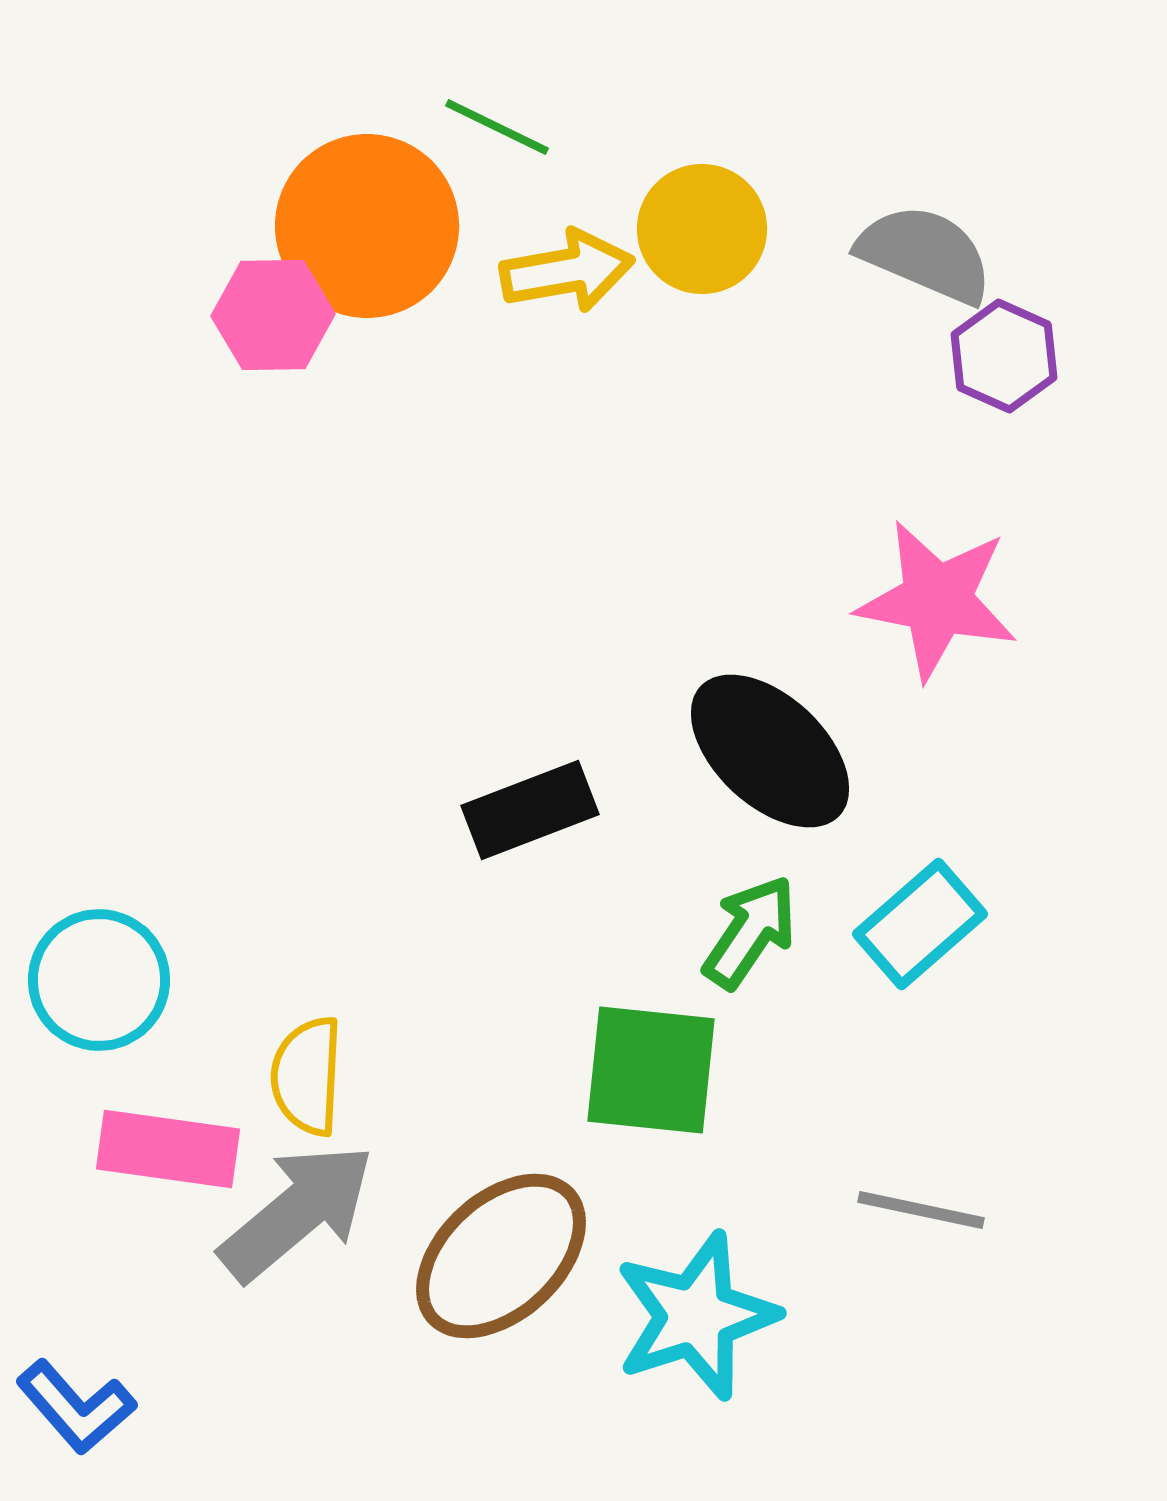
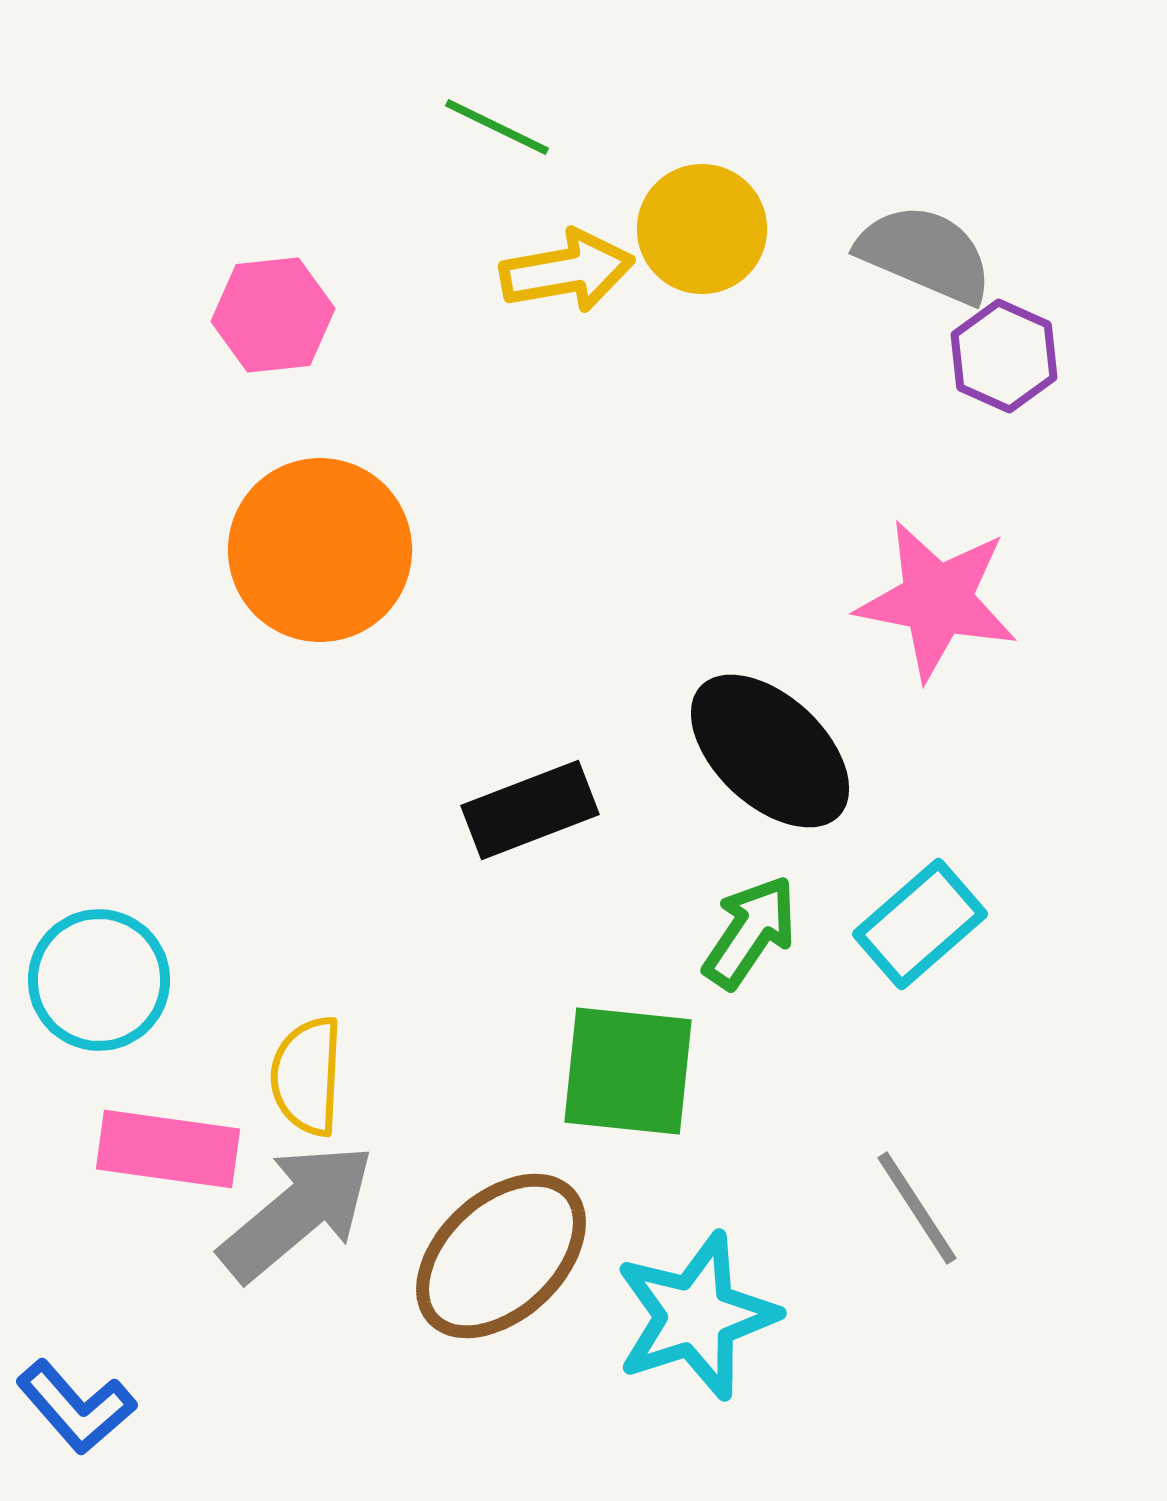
orange circle: moved 47 px left, 324 px down
pink hexagon: rotated 5 degrees counterclockwise
green square: moved 23 px left, 1 px down
gray line: moved 4 px left, 2 px up; rotated 45 degrees clockwise
